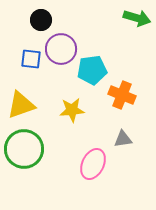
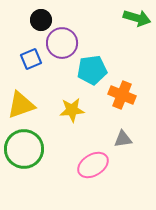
purple circle: moved 1 px right, 6 px up
blue square: rotated 30 degrees counterclockwise
pink ellipse: moved 1 px down; rotated 32 degrees clockwise
